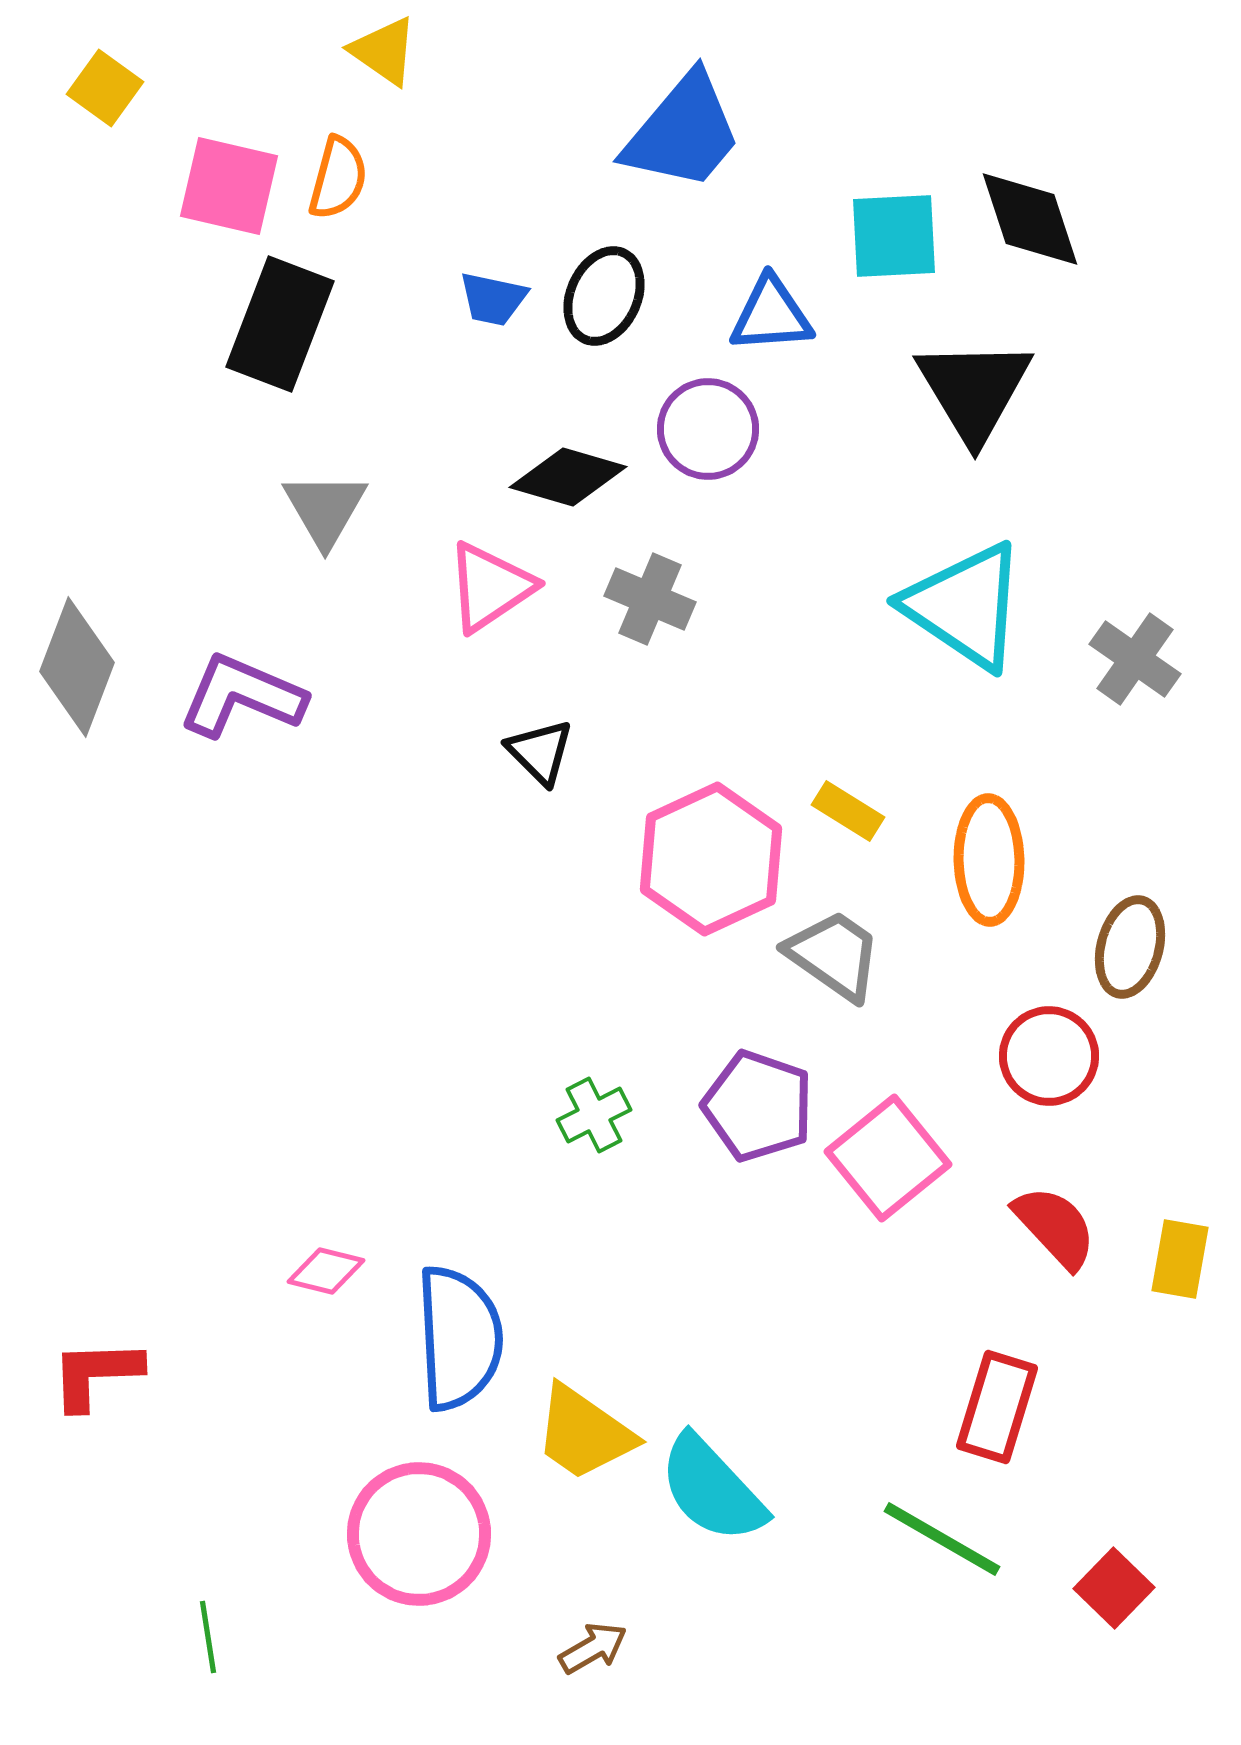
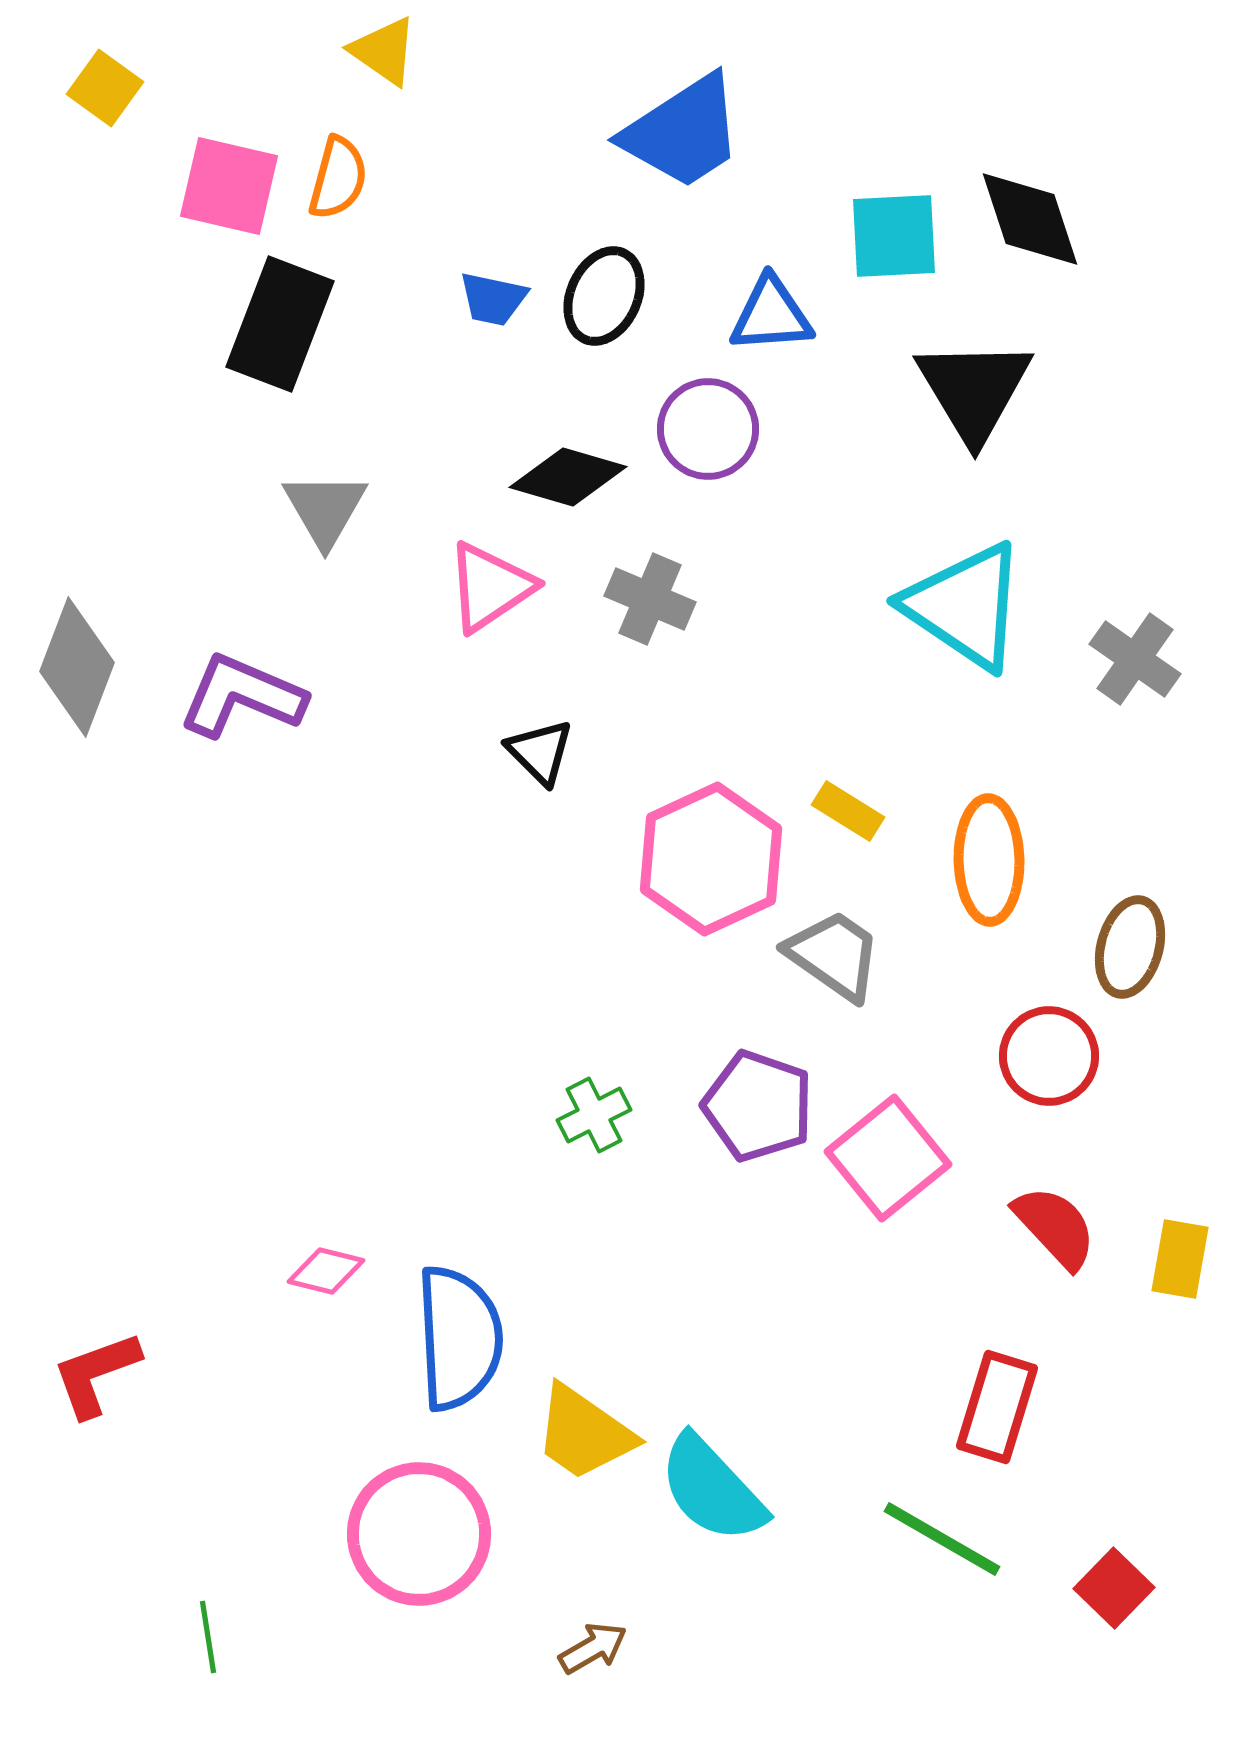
blue trapezoid at (683, 132): rotated 17 degrees clockwise
red L-shape at (96, 1374): rotated 18 degrees counterclockwise
